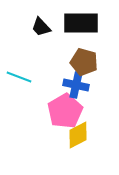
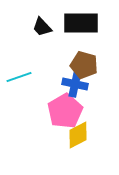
black trapezoid: moved 1 px right
brown pentagon: moved 3 px down
cyan line: rotated 40 degrees counterclockwise
blue cross: moved 1 px left, 1 px up
